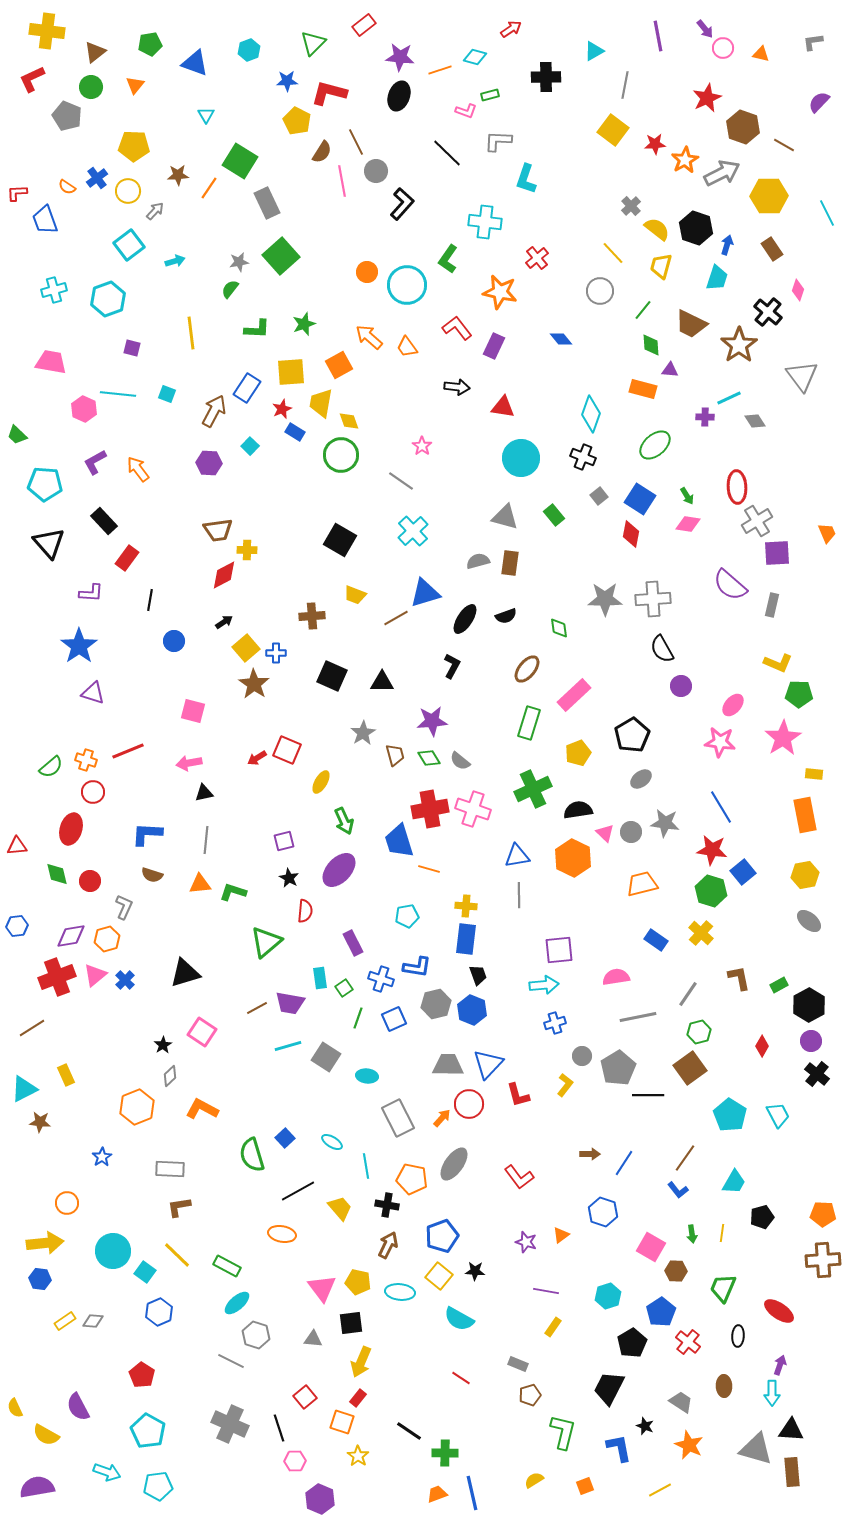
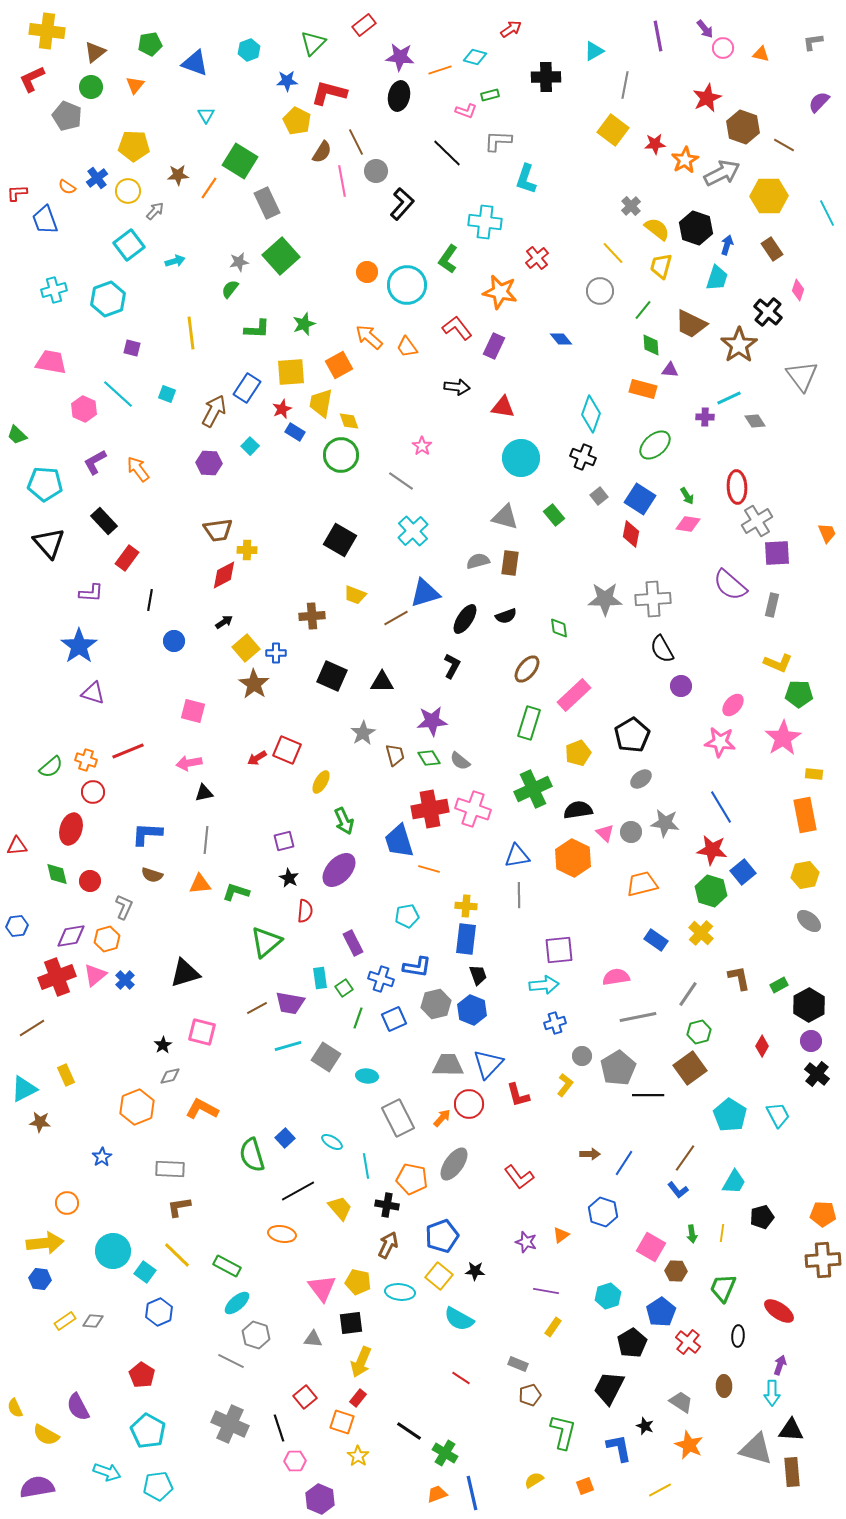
black ellipse at (399, 96): rotated 8 degrees counterclockwise
cyan line at (118, 394): rotated 36 degrees clockwise
green L-shape at (233, 892): moved 3 px right
pink square at (202, 1032): rotated 20 degrees counterclockwise
gray diamond at (170, 1076): rotated 30 degrees clockwise
green cross at (445, 1453): rotated 30 degrees clockwise
